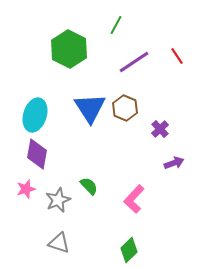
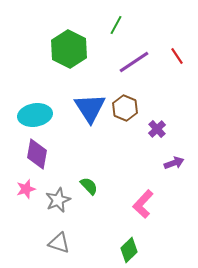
cyan ellipse: rotated 64 degrees clockwise
purple cross: moved 3 px left
pink L-shape: moved 9 px right, 5 px down
